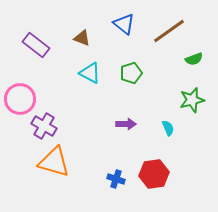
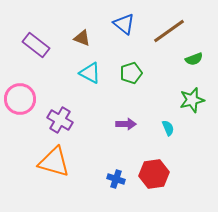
purple cross: moved 16 px right, 6 px up
